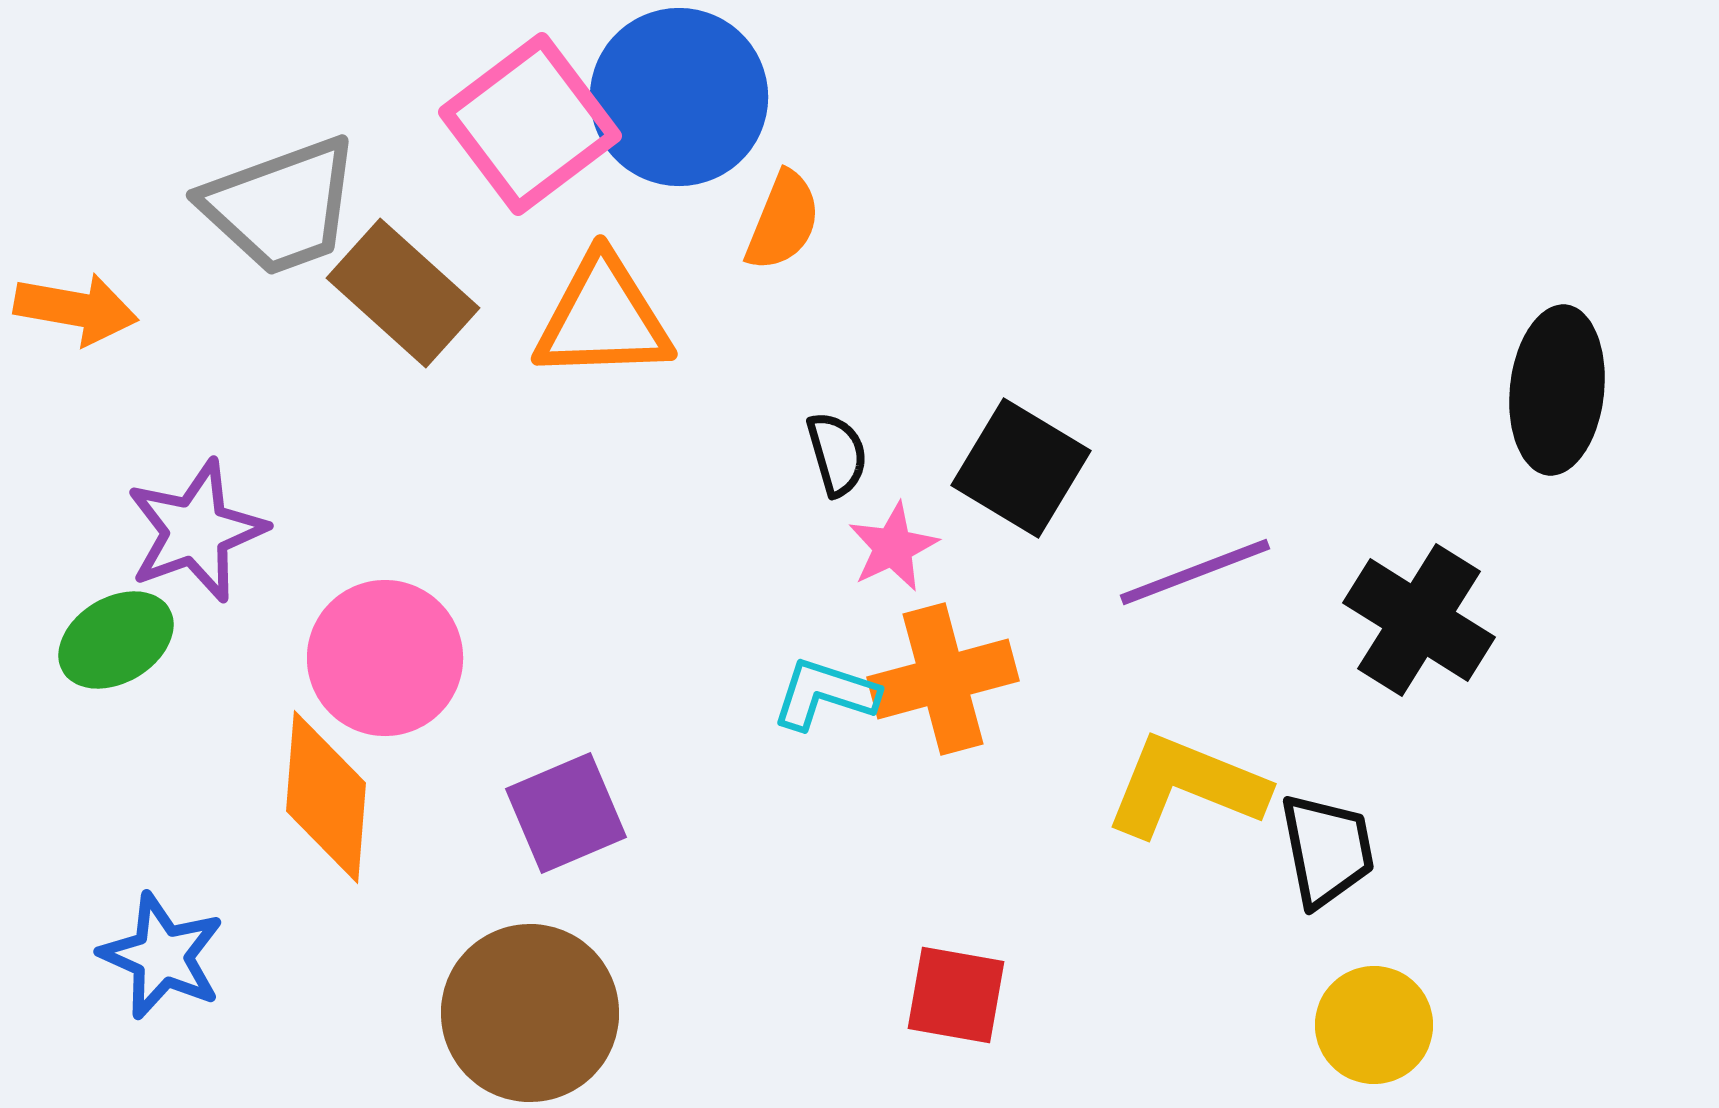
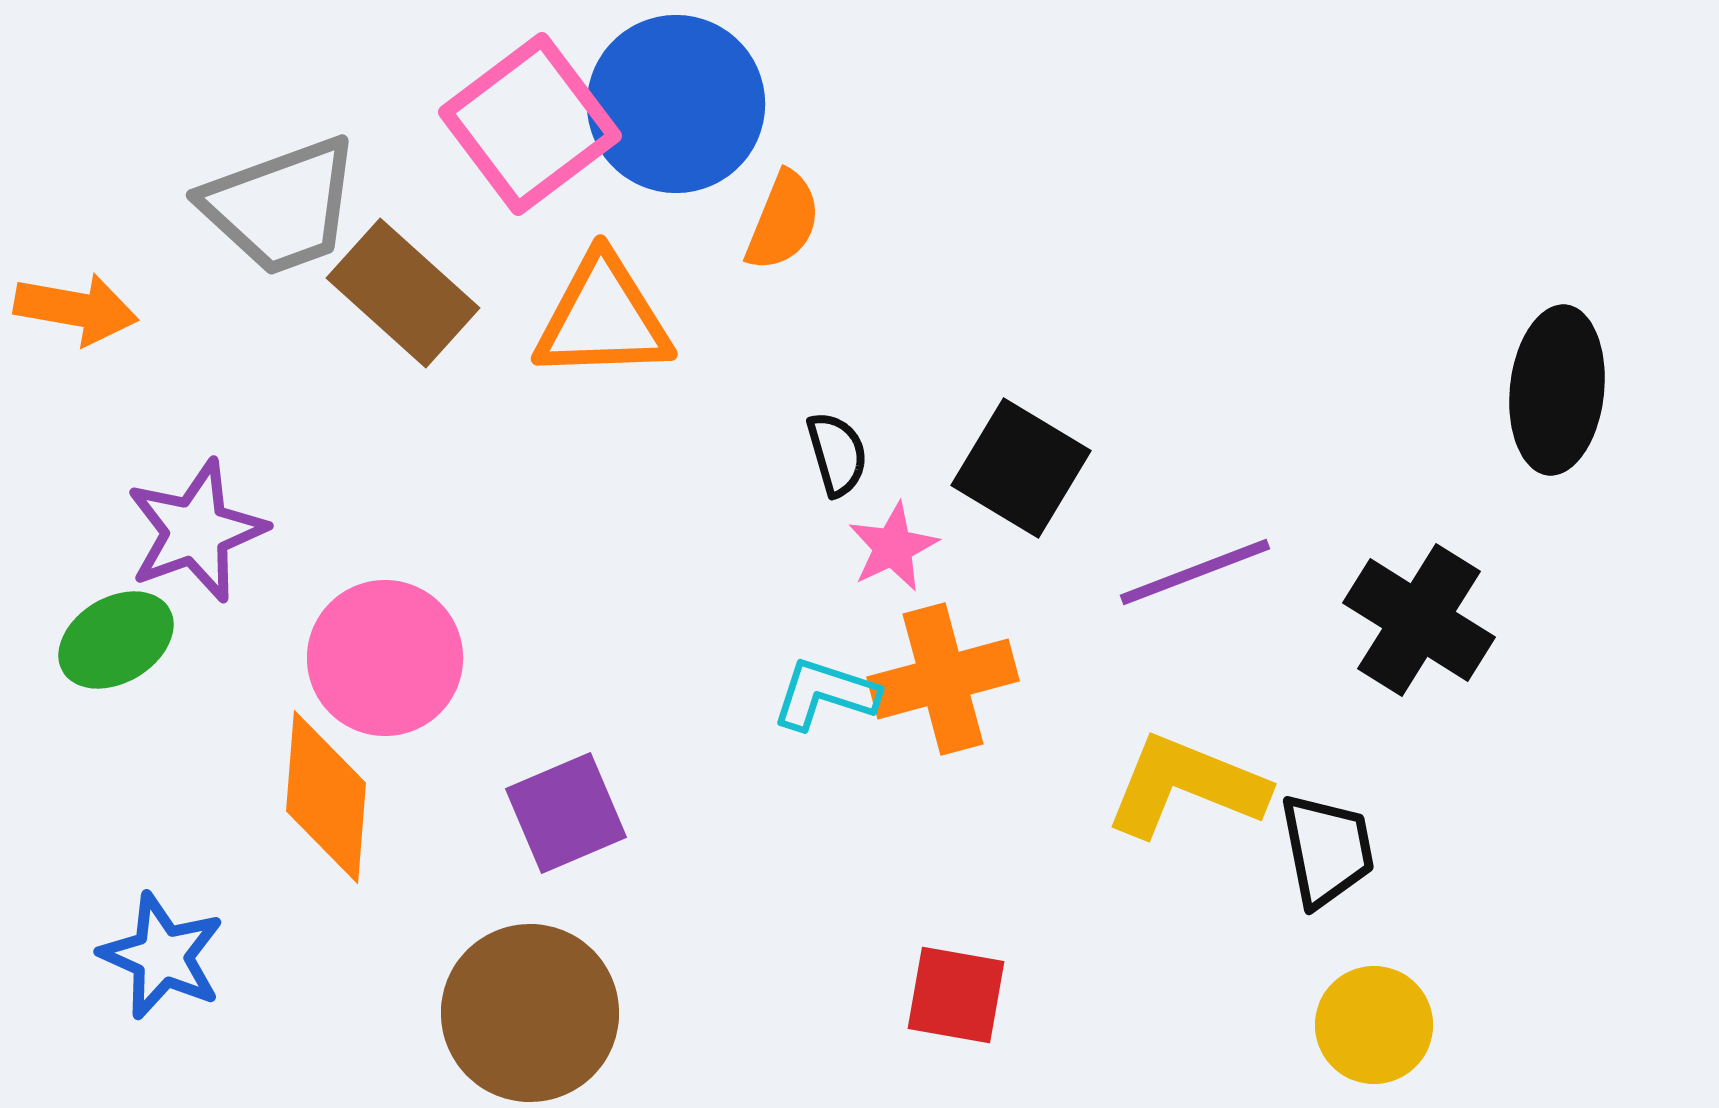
blue circle: moved 3 px left, 7 px down
